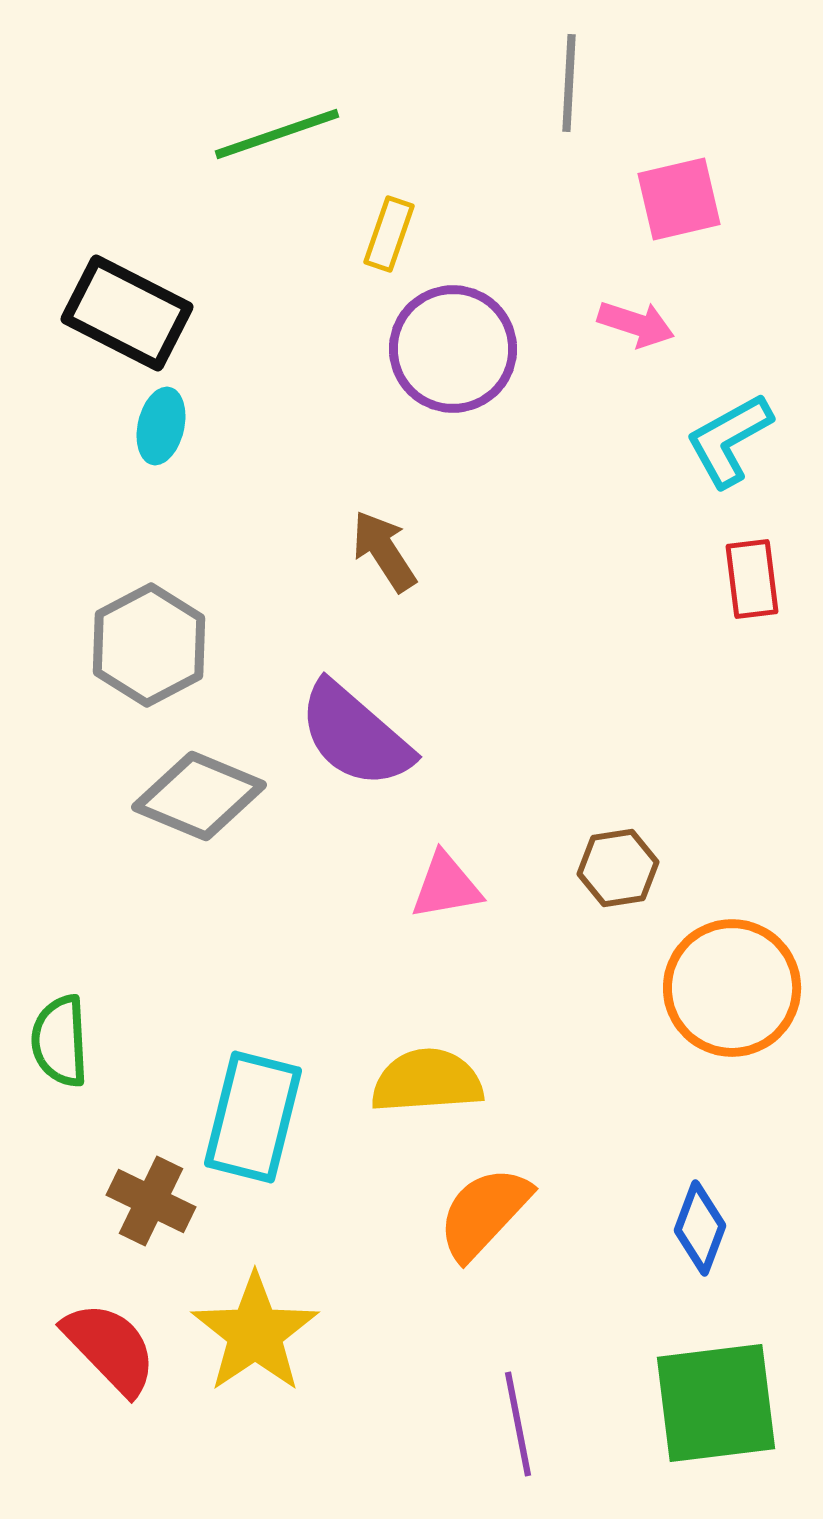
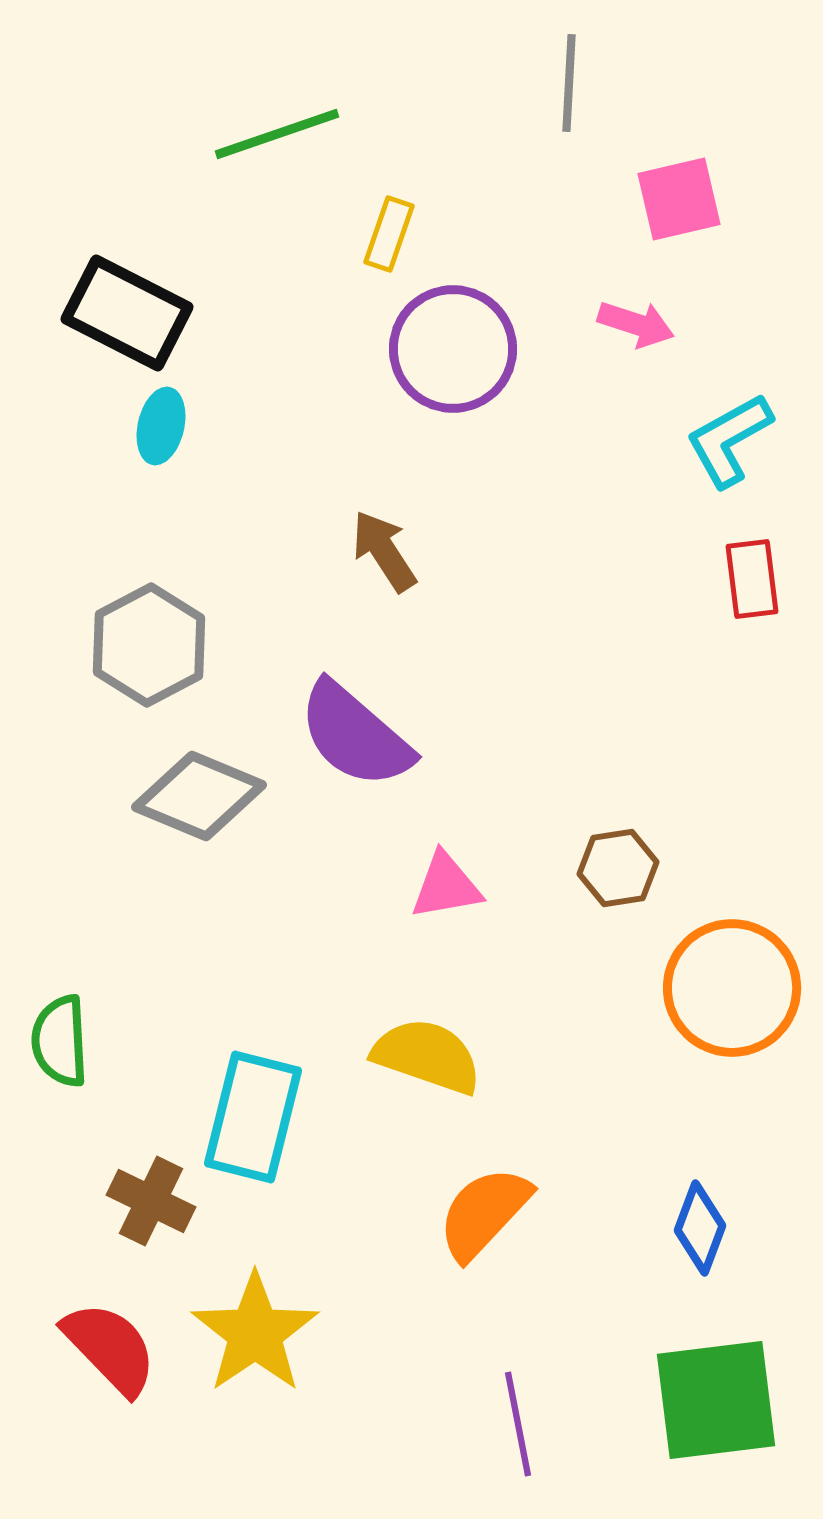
yellow semicircle: moved 25 px up; rotated 23 degrees clockwise
green square: moved 3 px up
